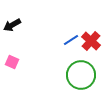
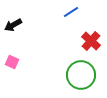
black arrow: moved 1 px right
blue line: moved 28 px up
